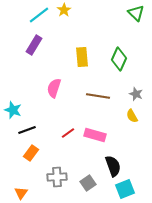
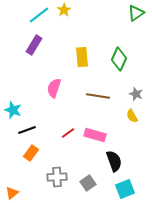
green triangle: rotated 42 degrees clockwise
black semicircle: moved 1 px right, 5 px up
orange triangle: moved 9 px left; rotated 16 degrees clockwise
